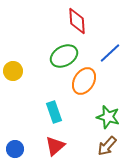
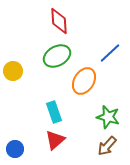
red diamond: moved 18 px left
green ellipse: moved 7 px left
red triangle: moved 6 px up
